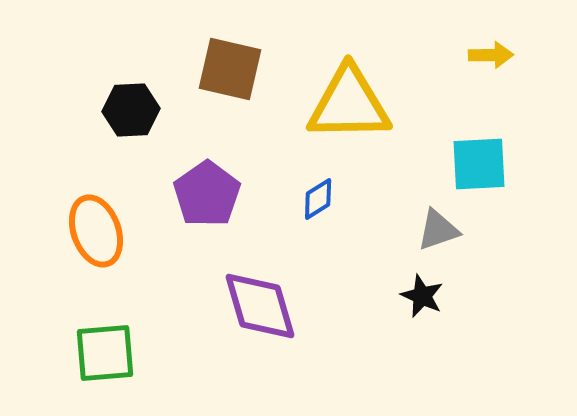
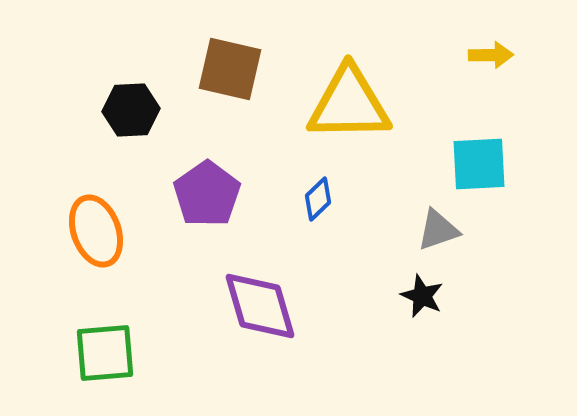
blue diamond: rotated 12 degrees counterclockwise
